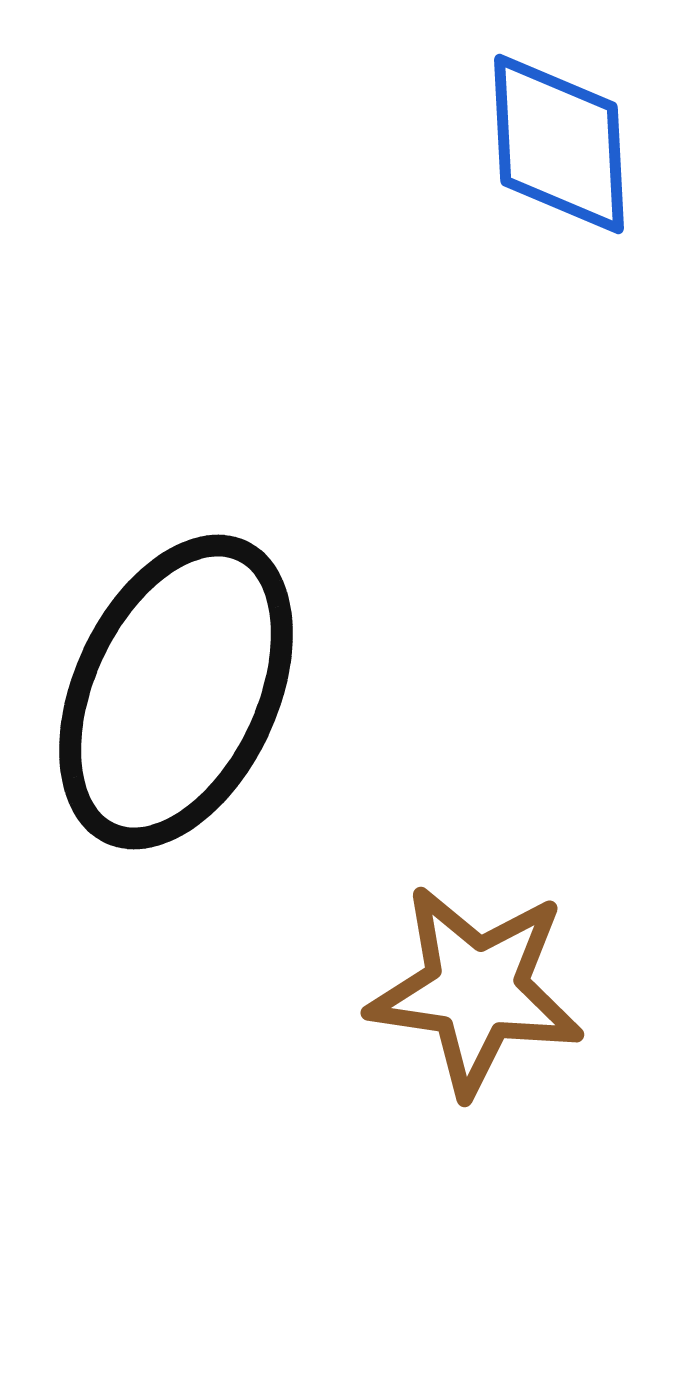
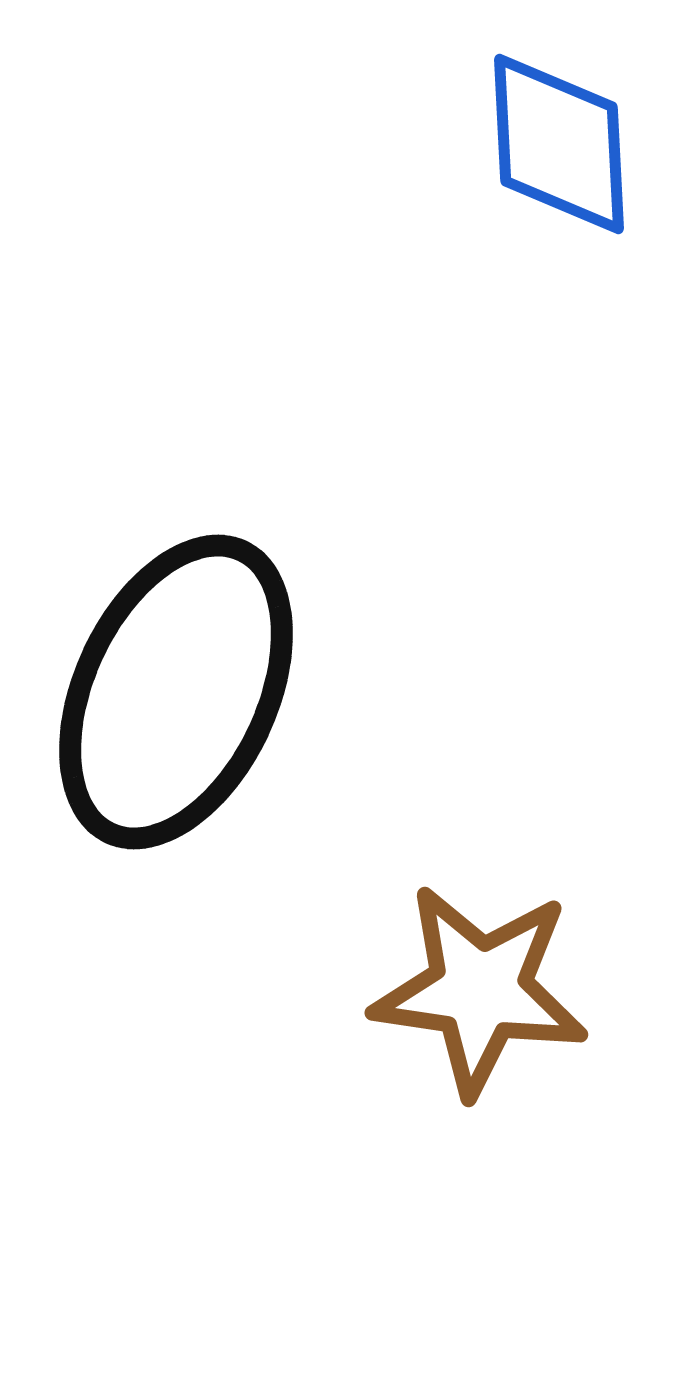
brown star: moved 4 px right
